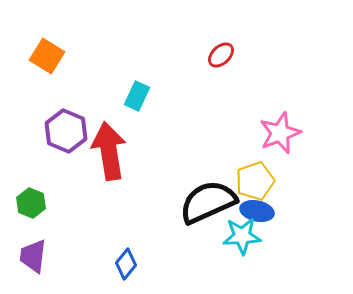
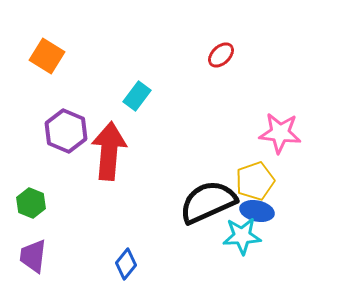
cyan rectangle: rotated 12 degrees clockwise
pink star: rotated 27 degrees clockwise
red arrow: rotated 14 degrees clockwise
